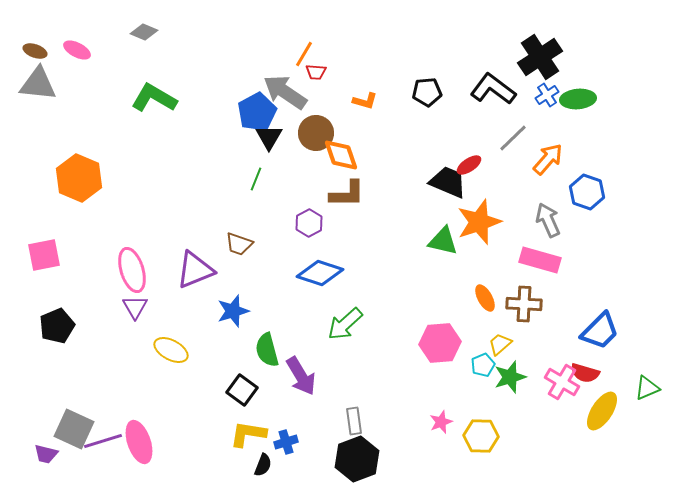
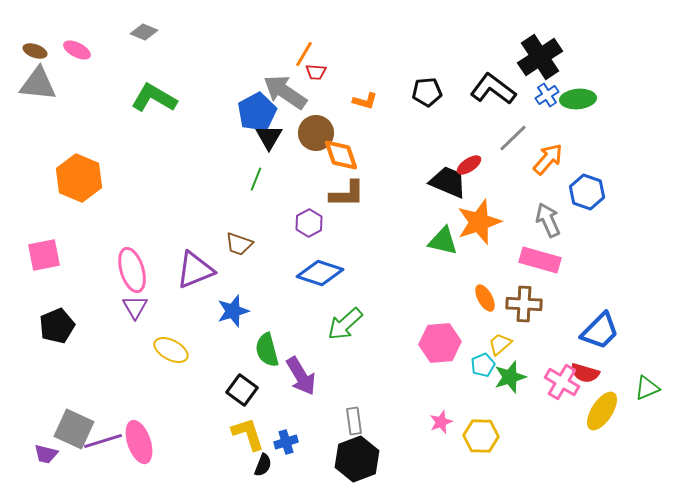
yellow L-shape at (248, 434): rotated 63 degrees clockwise
